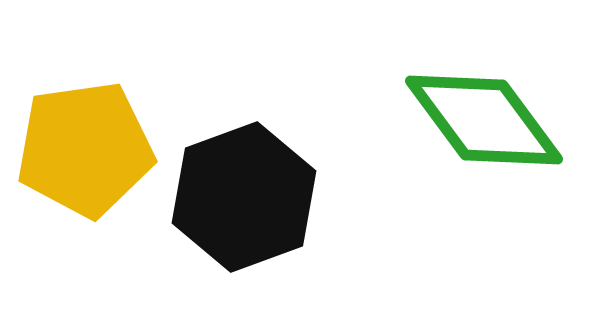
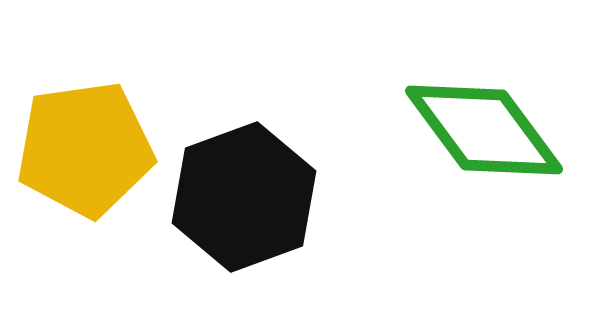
green diamond: moved 10 px down
